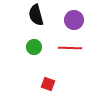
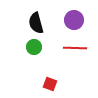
black semicircle: moved 8 px down
red line: moved 5 px right
red square: moved 2 px right
